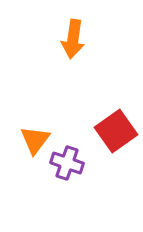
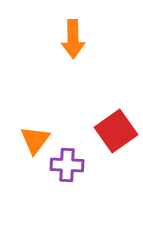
orange arrow: rotated 9 degrees counterclockwise
purple cross: moved 2 px down; rotated 16 degrees counterclockwise
